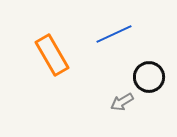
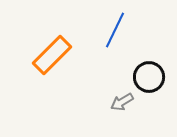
blue line: moved 1 px right, 4 px up; rotated 39 degrees counterclockwise
orange rectangle: rotated 75 degrees clockwise
